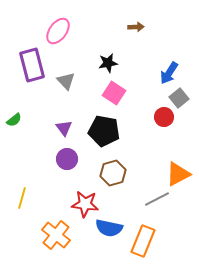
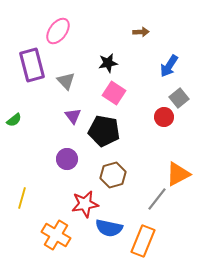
brown arrow: moved 5 px right, 5 px down
blue arrow: moved 7 px up
purple triangle: moved 9 px right, 12 px up
brown hexagon: moved 2 px down
gray line: rotated 25 degrees counterclockwise
red star: rotated 16 degrees counterclockwise
orange cross: rotated 8 degrees counterclockwise
